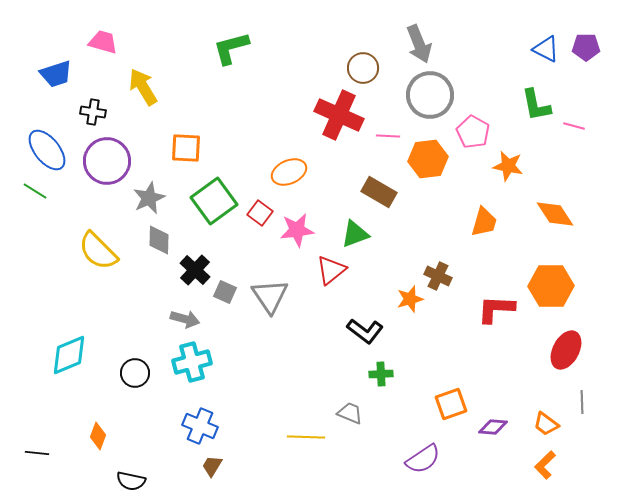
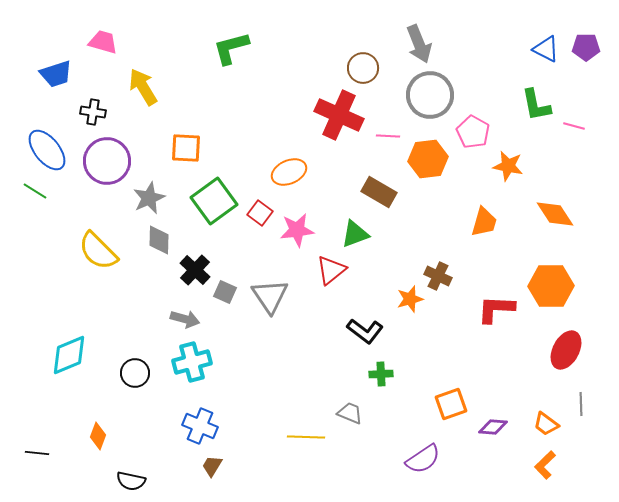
gray line at (582, 402): moved 1 px left, 2 px down
